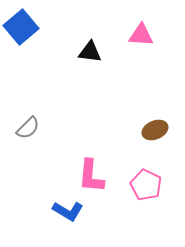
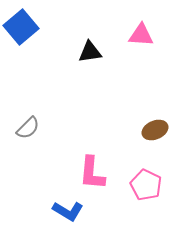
black triangle: rotated 15 degrees counterclockwise
pink L-shape: moved 1 px right, 3 px up
